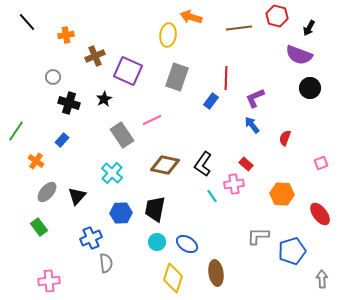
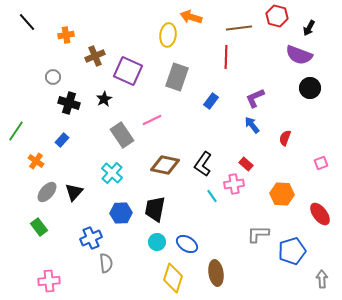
red line at (226, 78): moved 21 px up
black triangle at (77, 196): moved 3 px left, 4 px up
gray L-shape at (258, 236): moved 2 px up
